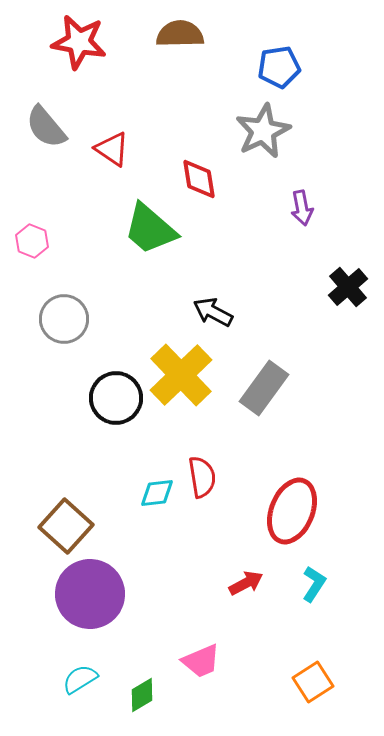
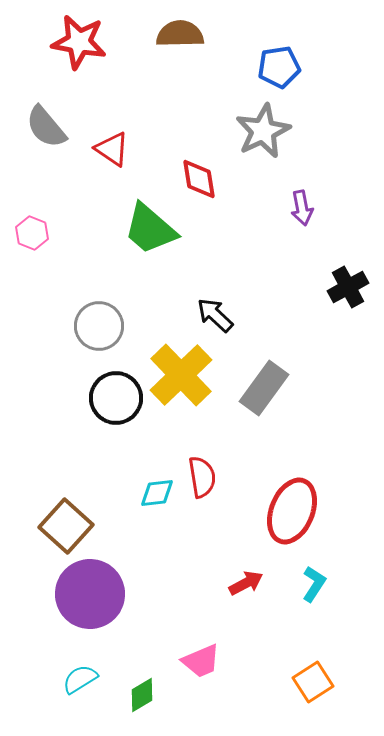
pink hexagon: moved 8 px up
black cross: rotated 12 degrees clockwise
black arrow: moved 2 px right, 3 px down; rotated 15 degrees clockwise
gray circle: moved 35 px right, 7 px down
